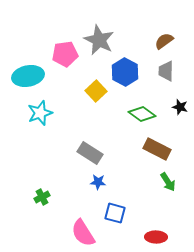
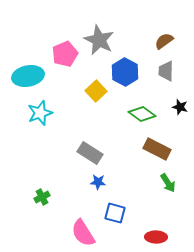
pink pentagon: rotated 15 degrees counterclockwise
green arrow: moved 1 px down
